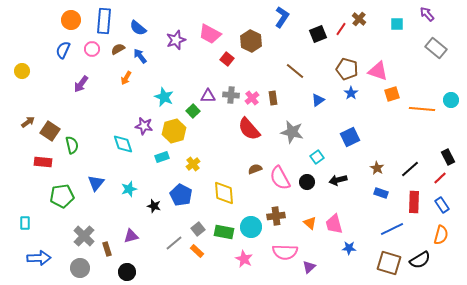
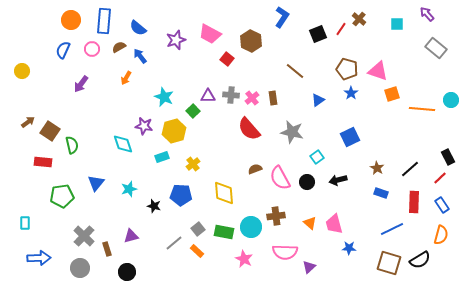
brown semicircle at (118, 49): moved 1 px right, 2 px up
blue pentagon at (181, 195): rotated 25 degrees counterclockwise
